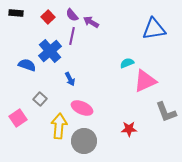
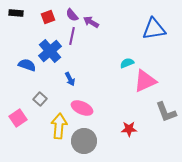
red square: rotated 24 degrees clockwise
